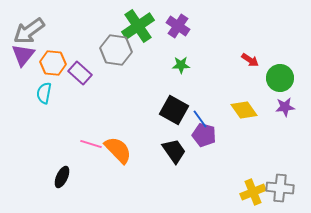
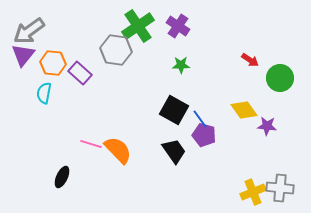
purple star: moved 18 px left, 19 px down; rotated 12 degrees clockwise
